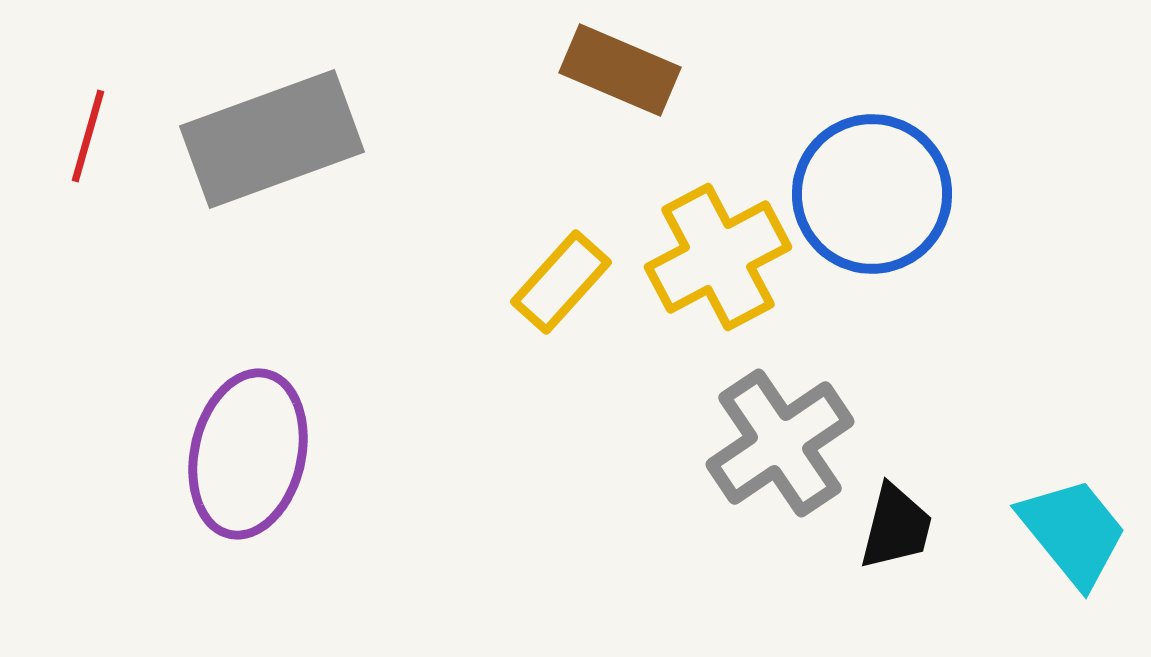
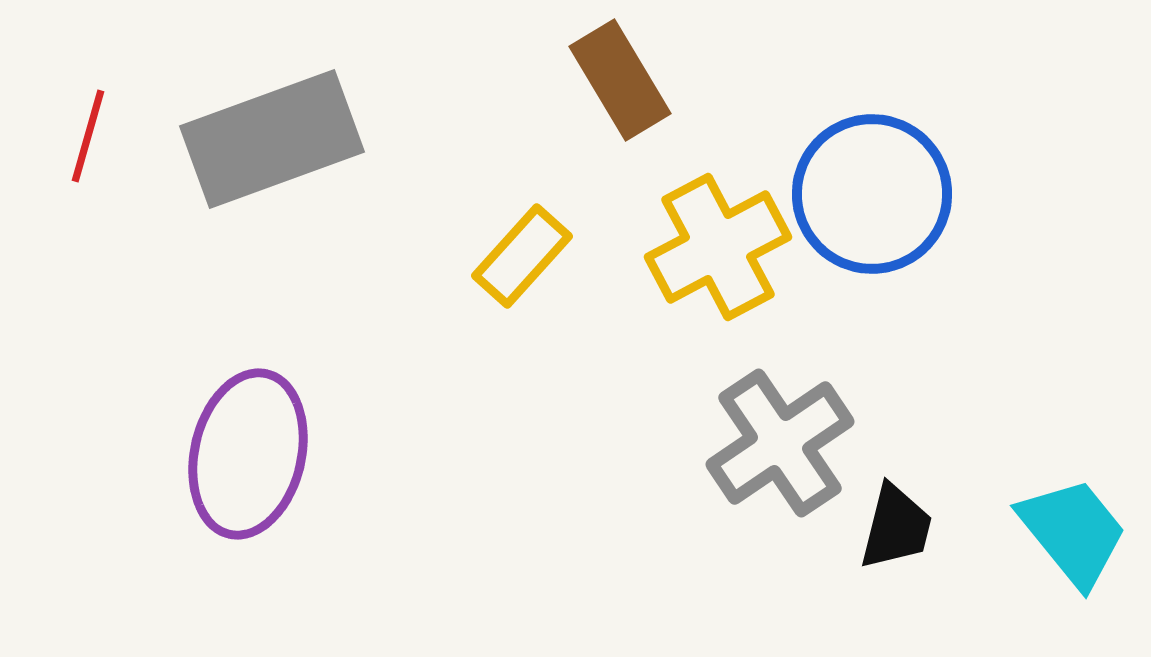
brown rectangle: moved 10 px down; rotated 36 degrees clockwise
yellow cross: moved 10 px up
yellow rectangle: moved 39 px left, 26 px up
